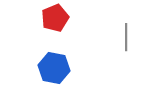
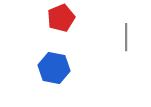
red pentagon: moved 6 px right
